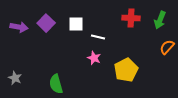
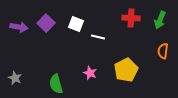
white square: rotated 21 degrees clockwise
orange semicircle: moved 4 px left, 4 px down; rotated 35 degrees counterclockwise
pink star: moved 4 px left, 15 px down
